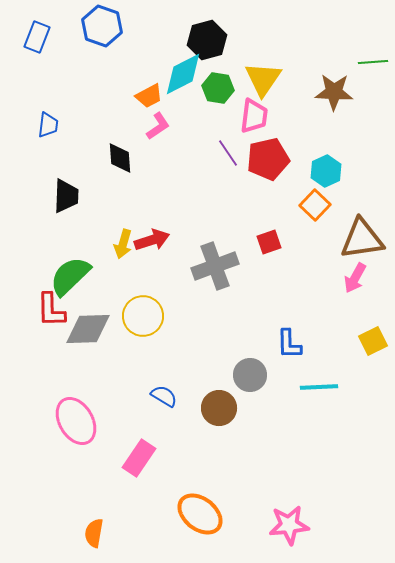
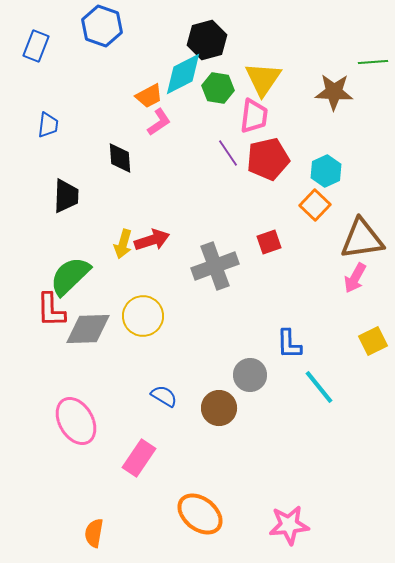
blue rectangle: moved 1 px left, 9 px down
pink L-shape: moved 1 px right, 4 px up
cyan line: rotated 54 degrees clockwise
